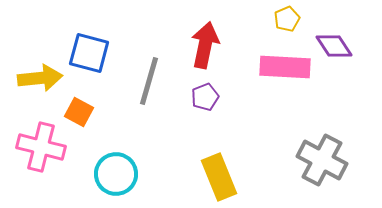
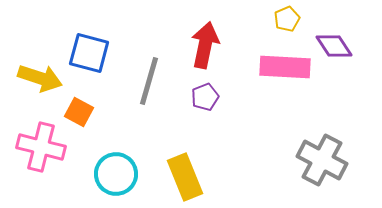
yellow arrow: rotated 24 degrees clockwise
yellow rectangle: moved 34 px left
